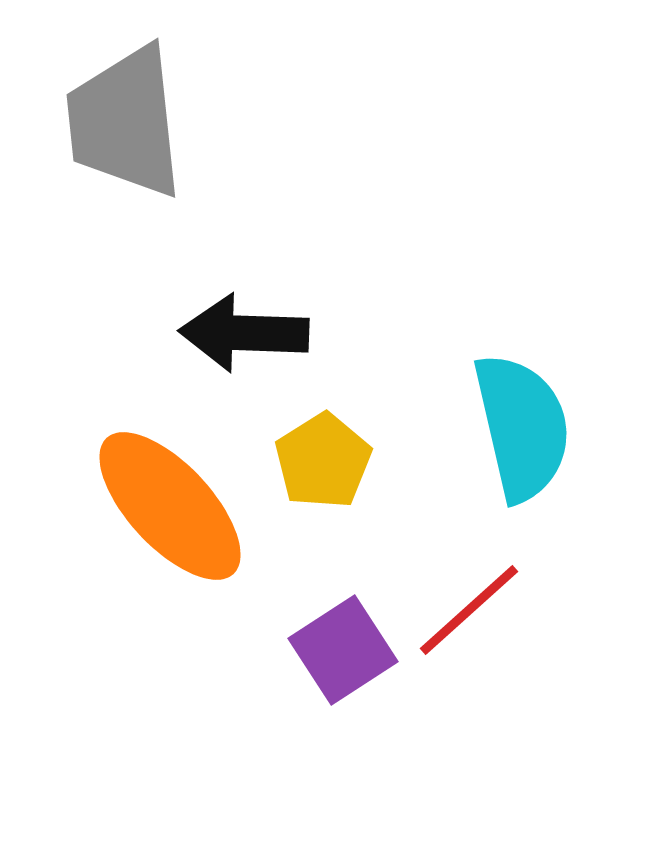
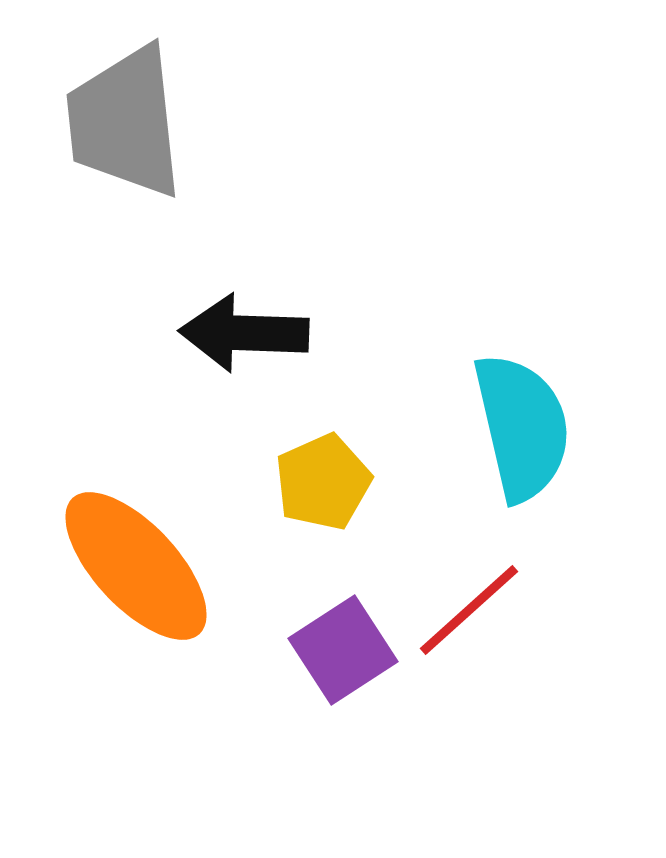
yellow pentagon: moved 21 px down; rotated 8 degrees clockwise
orange ellipse: moved 34 px left, 60 px down
